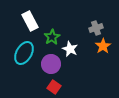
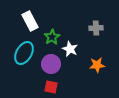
gray cross: rotated 16 degrees clockwise
orange star: moved 6 px left, 19 px down; rotated 28 degrees clockwise
red square: moved 3 px left; rotated 24 degrees counterclockwise
